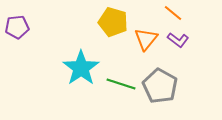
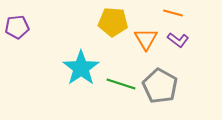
orange line: rotated 24 degrees counterclockwise
yellow pentagon: rotated 12 degrees counterclockwise
orange triangle: rotated 10 degrees counterclockwise
